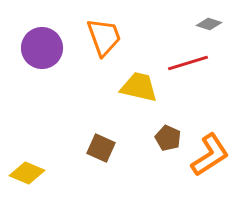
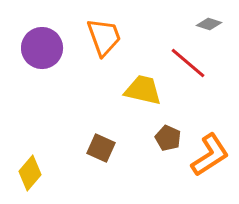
red line: rotated 57 degrees clockwise
yellow trapezoid: moved 4 px right, 3 px down
yellow diamond: moved 3 px right; rotated 72 degrees counterclockwise
